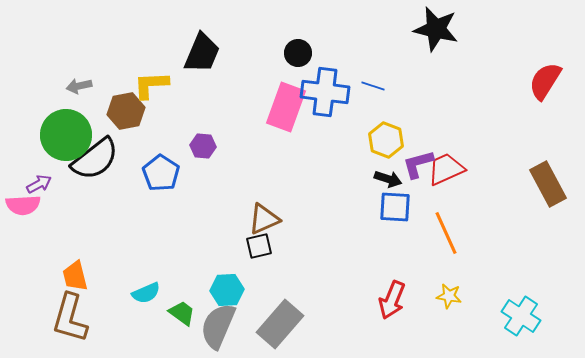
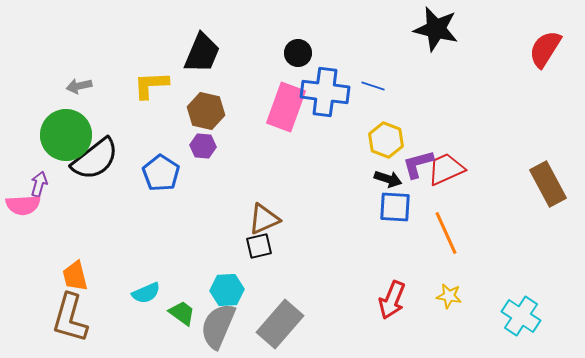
red semicircle: moved 32 px up
brown hexagon: moved 80 px right; rotated 24 degrees clockwise
purple arrow: rotated 45 degrees counterclockwise
